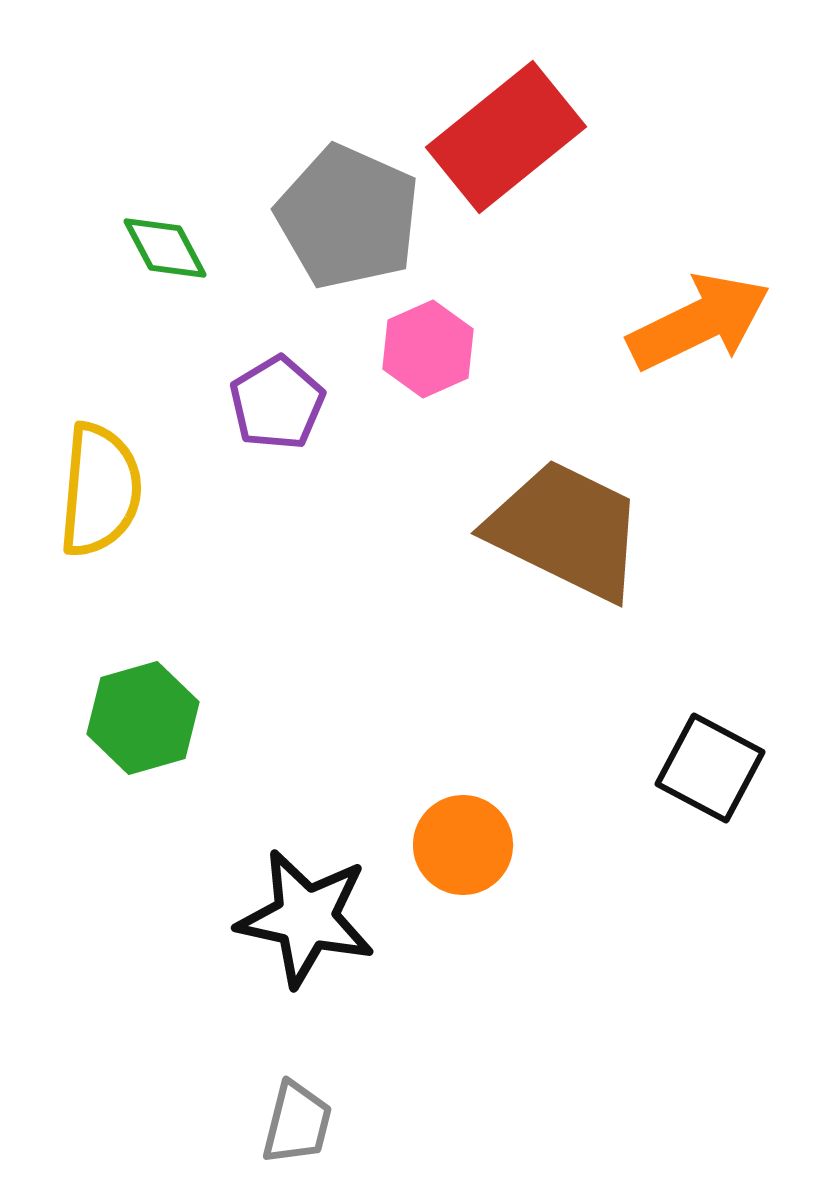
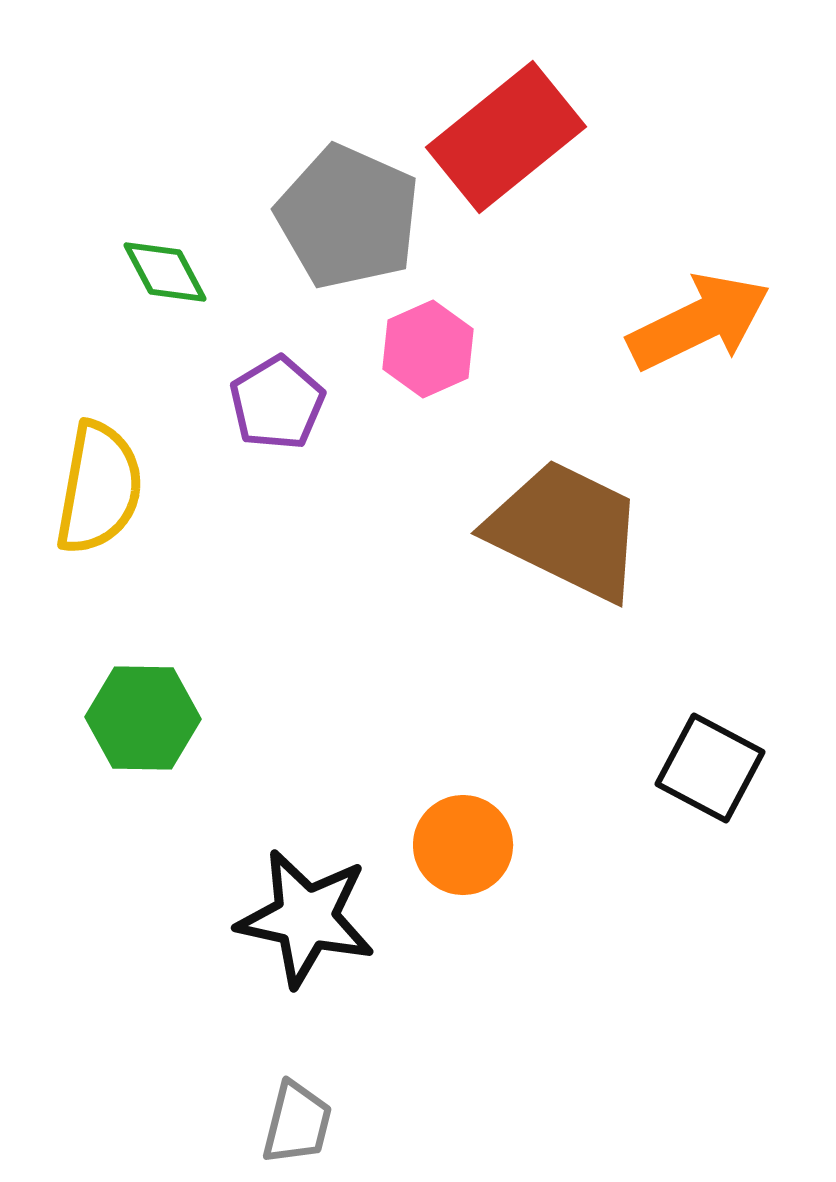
green diamond: moved 24 px down
yellow semicircle: moved 1 px left, 2 px up; rotated 5 degrees clockwise
green hexagon: rotated 17 degrees clockwise
